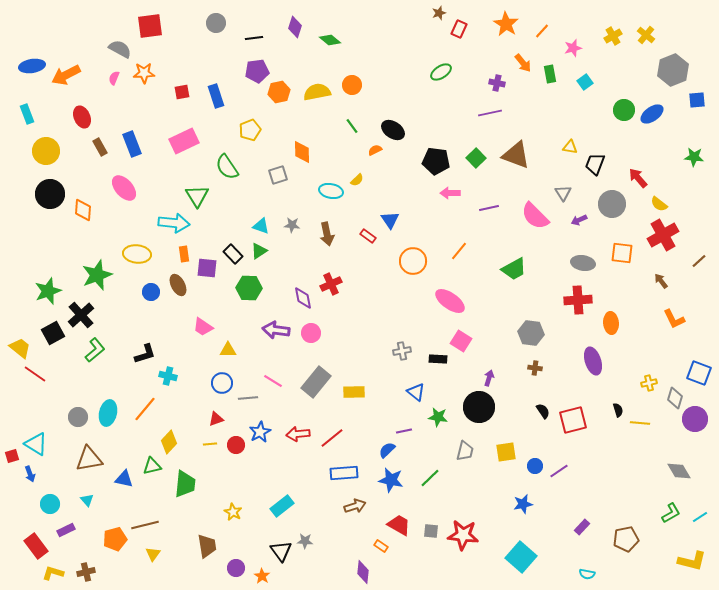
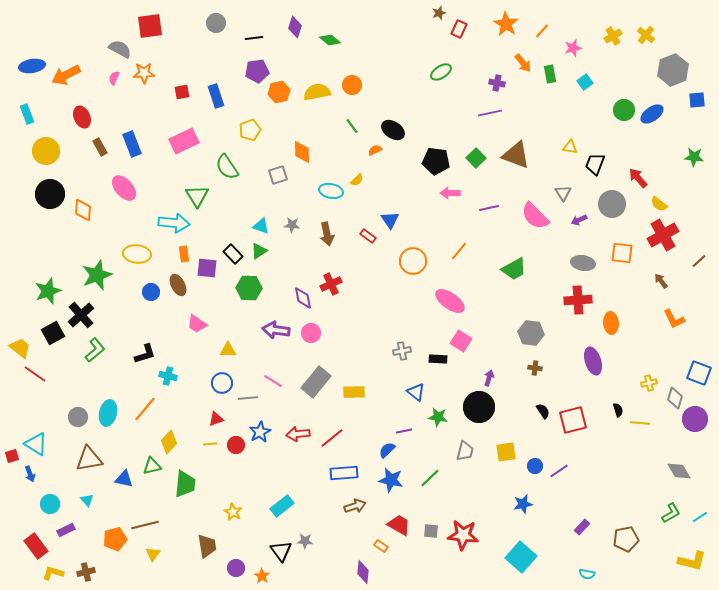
pink trapezoid at (203, 327): moved 6 px left, 3 px up
